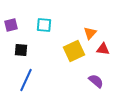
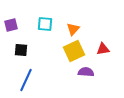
cyan square: moved 1 px right, 1 px up
orange triangle: moved 17 px left, 4 px up
red triangle: rotated 16 degrees counterclockwise
purple semicircle: moved 10 px left, 9 px up; rotated 35 degrees counterclockwise
